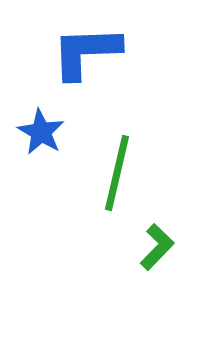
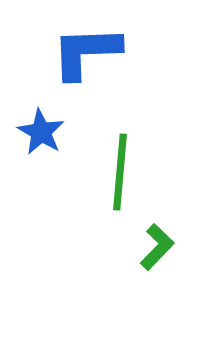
green line: moved 3 px right, 1 px up; rotated 8 degrees counterclockwise
